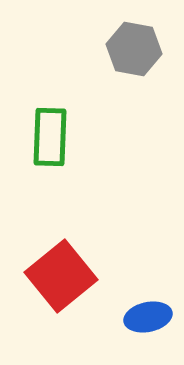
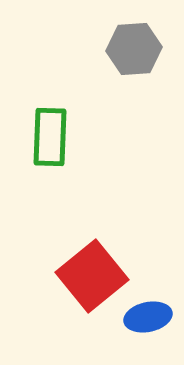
gray hexagon: rotated 14 degrees counterclockwise
red square: moved 31 px right
